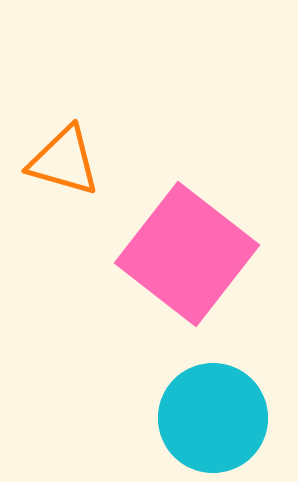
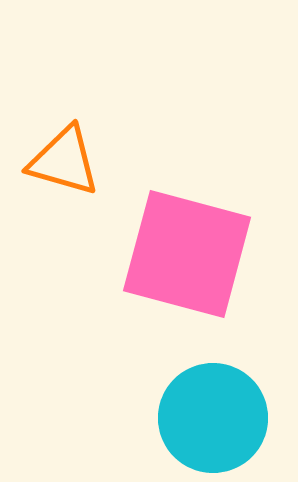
pink square: rotated 23 degrees counterclockwise
